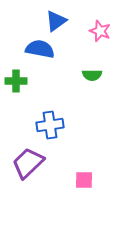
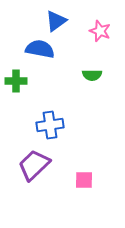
purple trapezoid: moved 6 px right, 2 px down
